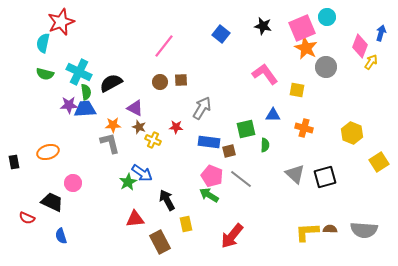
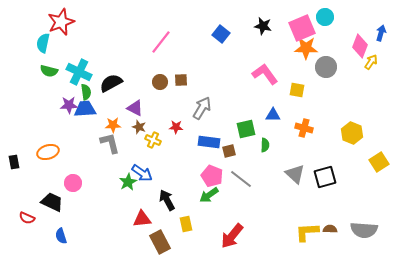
cyan circle at (327, 17): moved 2 px left
pink line at (164, 46): moved 3 px left, 4 px up
orange star at (306, 48): rotated 25 degrees counterclockwise
green semicircle at (45, 74): moved 4 px right, 3 px up
green arrow at (209, 195): rotated 66 degrees counterclockwise
red triangle at (135, 219): moved 7 px right
